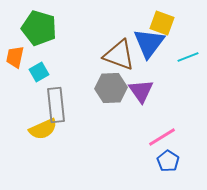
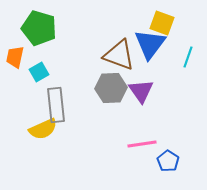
blue triangle: moved 1 px right, 1 px down
cyan line: rotated 50 degrees counterclockwise
pink line: moved 20 px left, 7 px down; rotated 24 degrees clockwise
